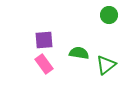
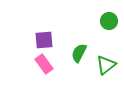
green circle: moved 6 px down
green semicircle: rotated 72 degrees counterclockwise
